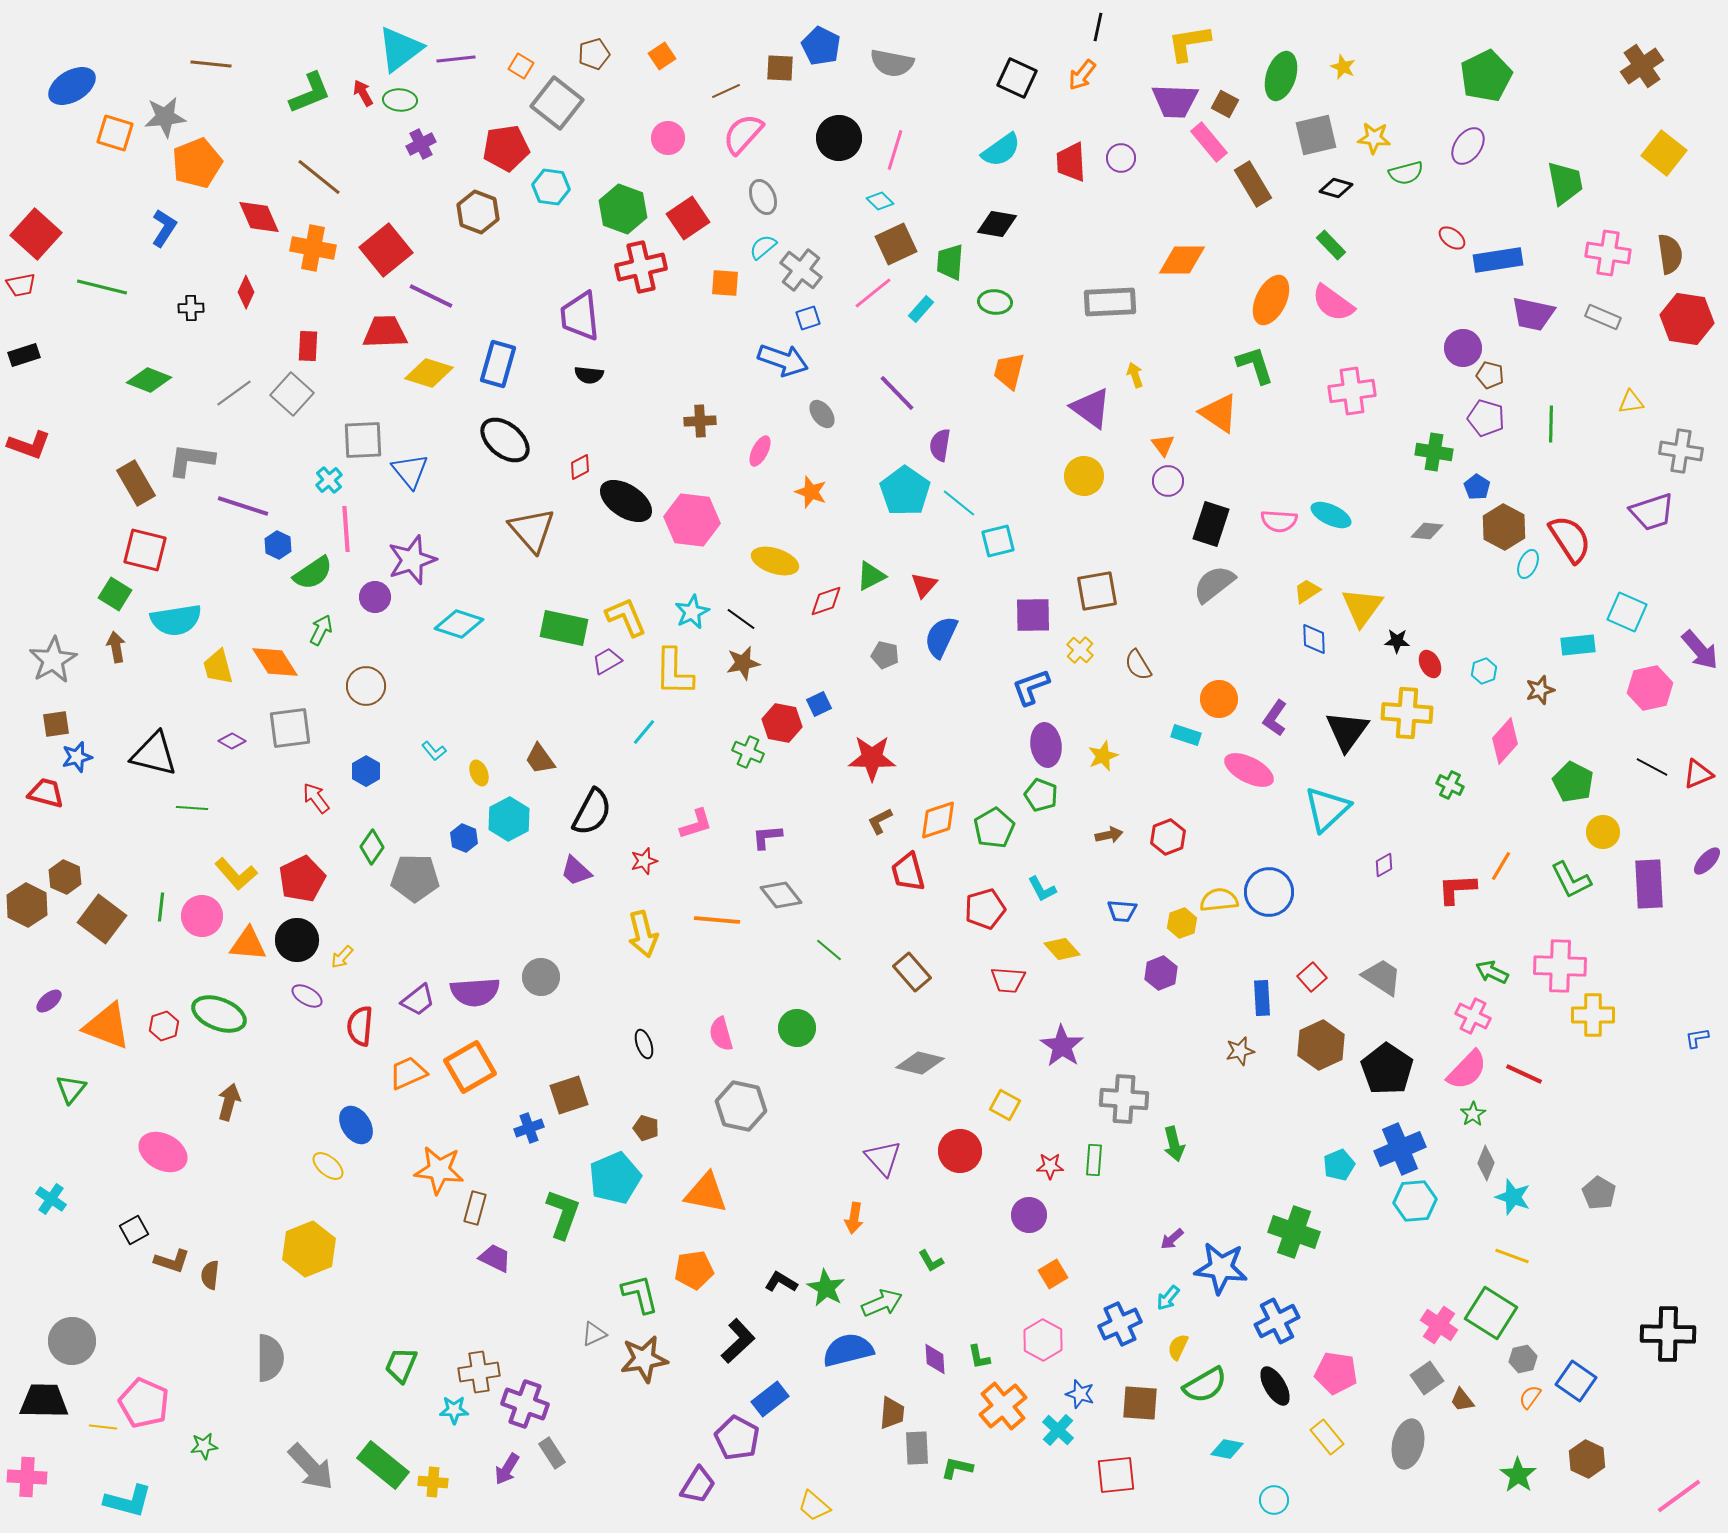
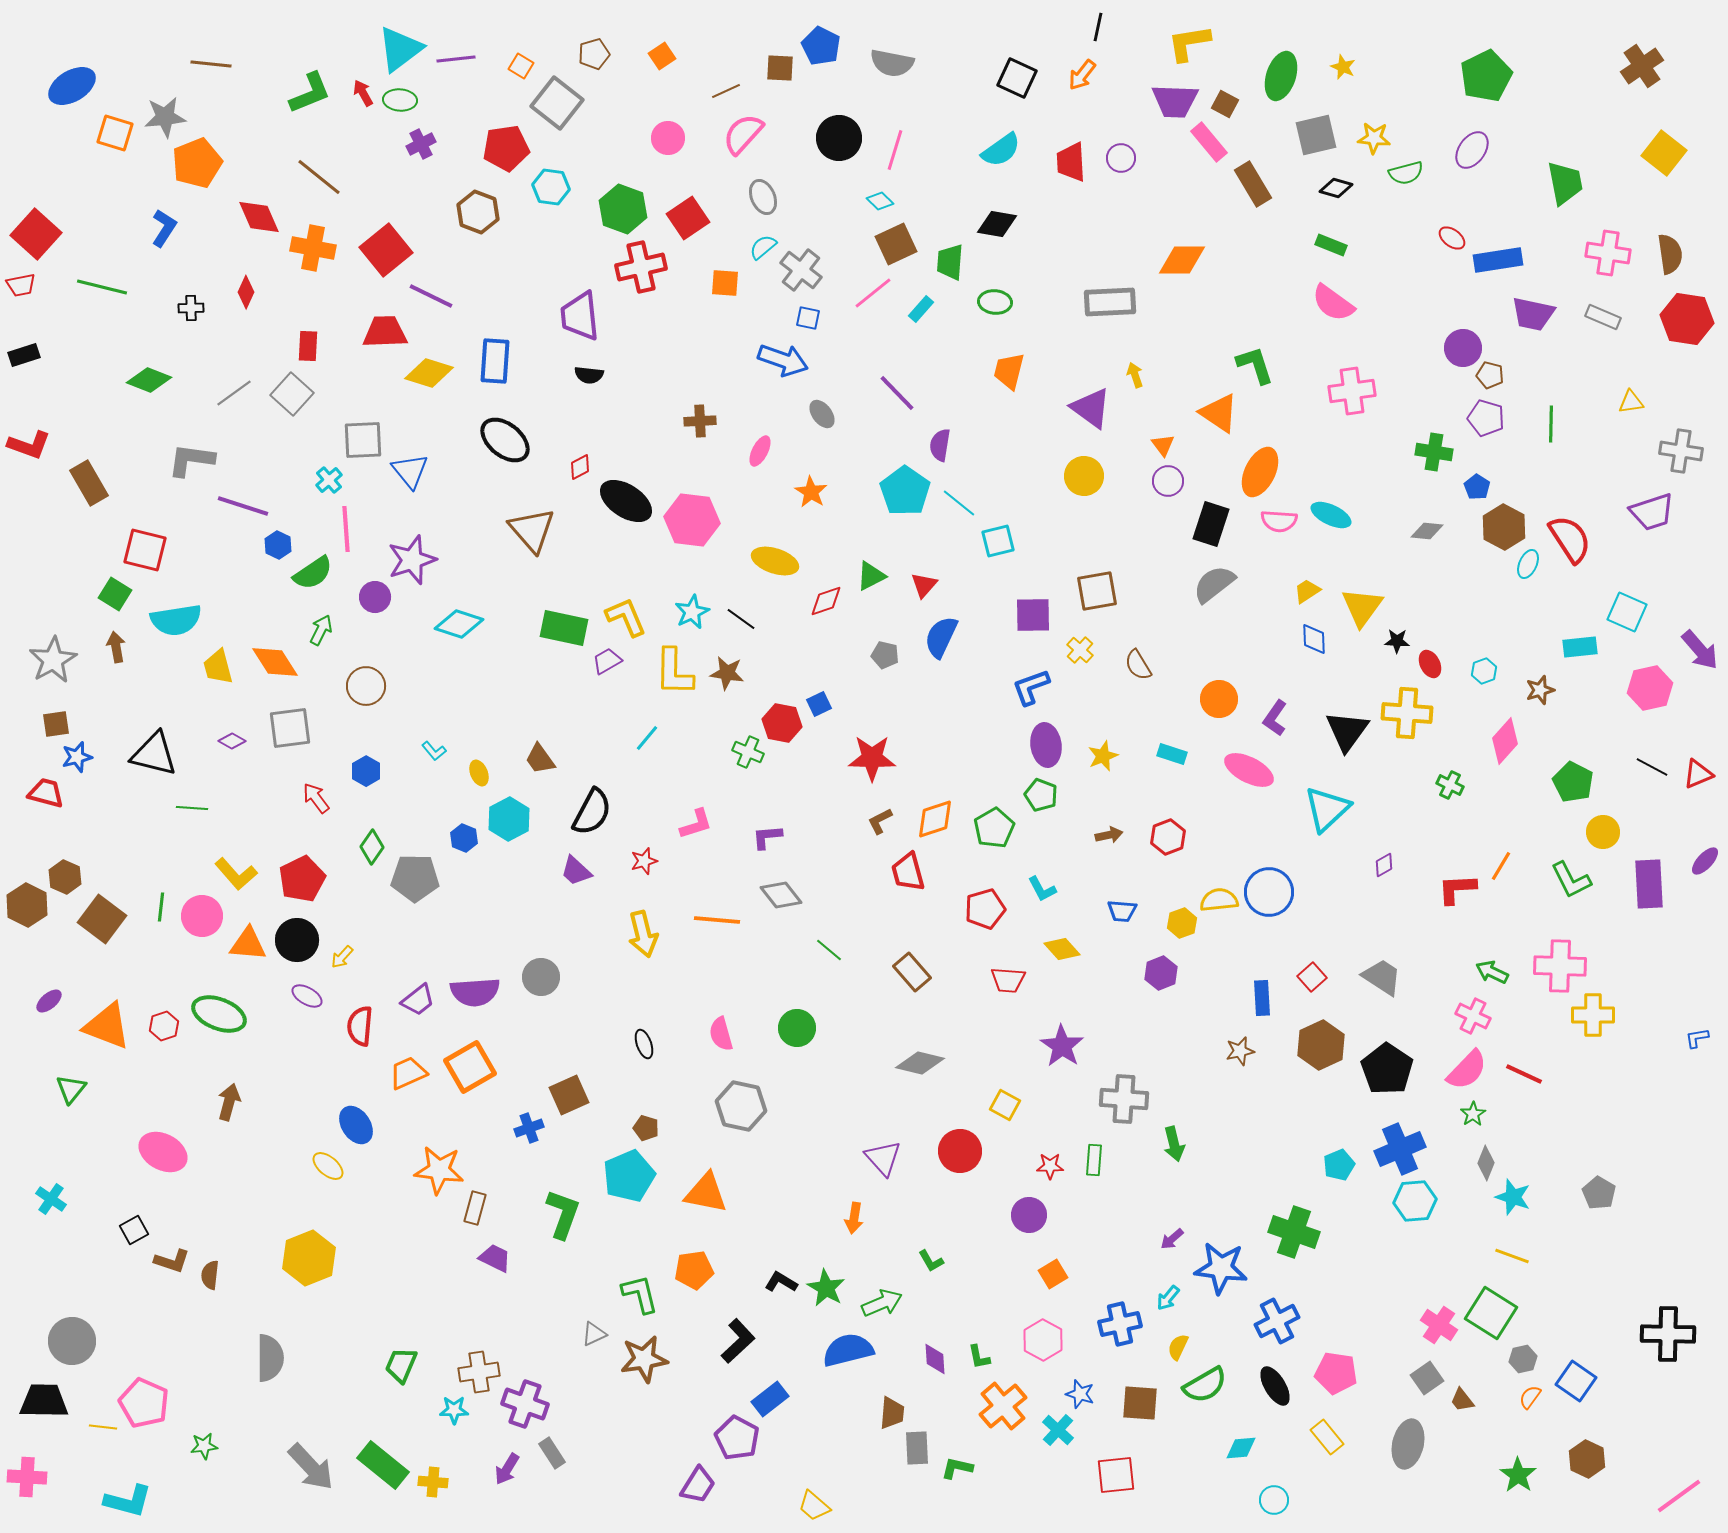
purple ellipse at (1468, 146): moved 4 px right, 4 px down
green rectangle at (1331, 245): rotated 24 degrees counterclockwise
orange ellipse at (1271, 300): moved 11 px left, 172 px down
blue square at (808, 318): rotated 30 degrees clockwise
blue rectangle at (498, 364): moved 3 px left, 3 px up; rotated 12 degrees counterclockwise
brown rectangle at (136, 483): moved 47 px left
orange star at (811, 492): rotated 12 degrees clockwise
cyan rectangle at (1578, 645): moved 2 px right, 2 px down
brown star at (743, 663): moved 16 px left, 10 px down; rotated 20 degrees clockwise
cyan line at (644, 732): moved 3 px right, 6 px down
cyan rectangle at (1186, 735): moved 14 px left, 19 px down
orange diamond at (938, 820): moved 3 px left, 1 px up
purple ellipse at (1707, 861): moved 2 px left
brown square at (569, 1095): rotated 6 degrees counterclockwise
cyan pentagon at (615, 1178): moved 14 px right, 2 px up
yellow hexagon at (309, 1249): moved 9 px down
blue cross at (1120, 1324): rotated 12 degrees clockwise
cyan diamond at (1227, 1449): moved 14 px right, 1 px up; rotated 16 degrees counterclockwise
